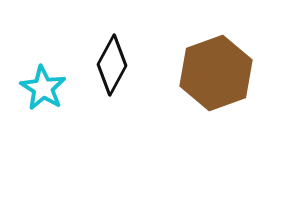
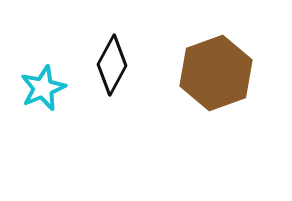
cyan star: rotated 18 degrees clockwise
